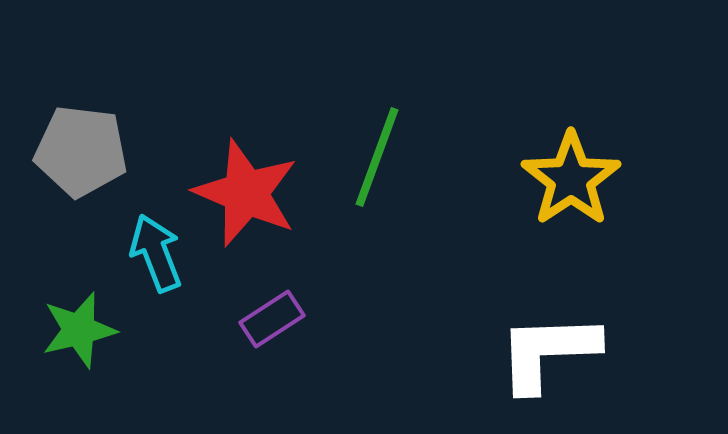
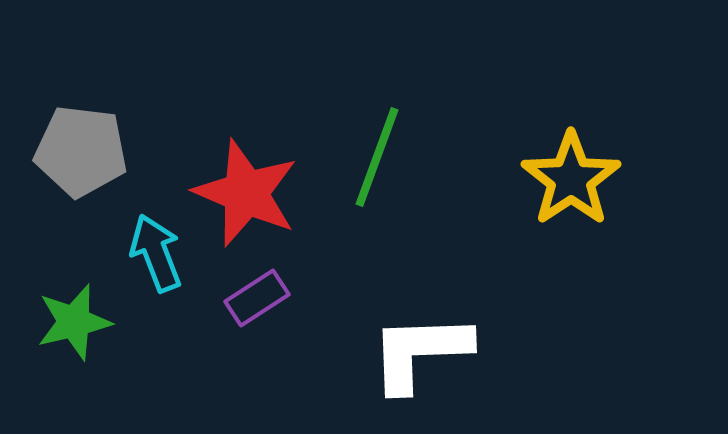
purple rectangle: moved 15 px left, 21 px up
green star: moved 5 px left, 8 px up
white L-shape: moved 128 px left
